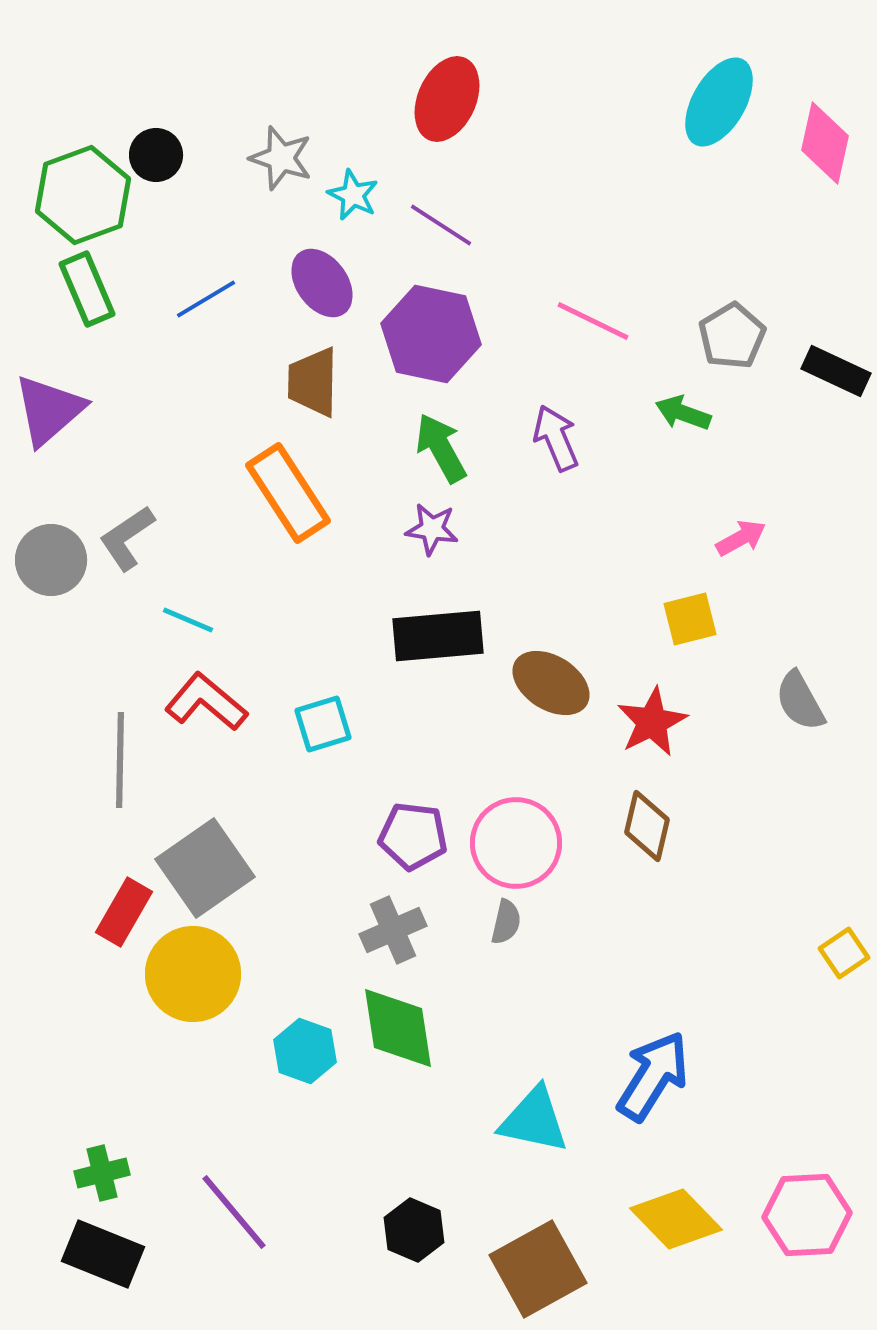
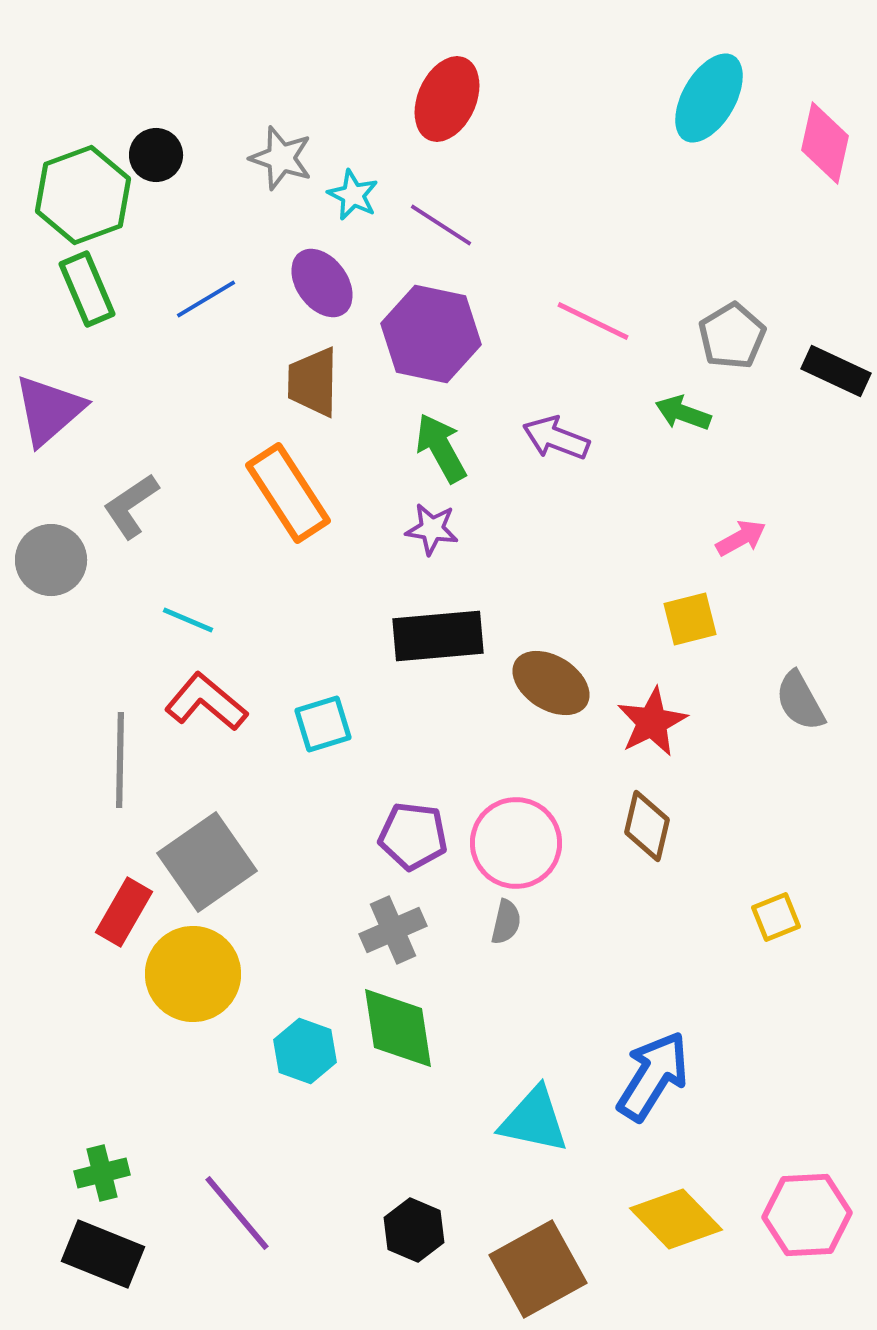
cyan ellipse at (719, 102): moved 10 px left, 4 px up
purple arrow at (556, 438): rotated 46 degrees counterclockwise
gray L-shape at (127, 538): moved 4 px right, 32 px up
gray square at (205, 868): moved 2 px right, 6 px up
yellow square at (844, 953): moved 68 px left, 36 px up; rotated 12 degrees clockwise
purple line at (234, 1212): moved 3 px right, 1 px down
